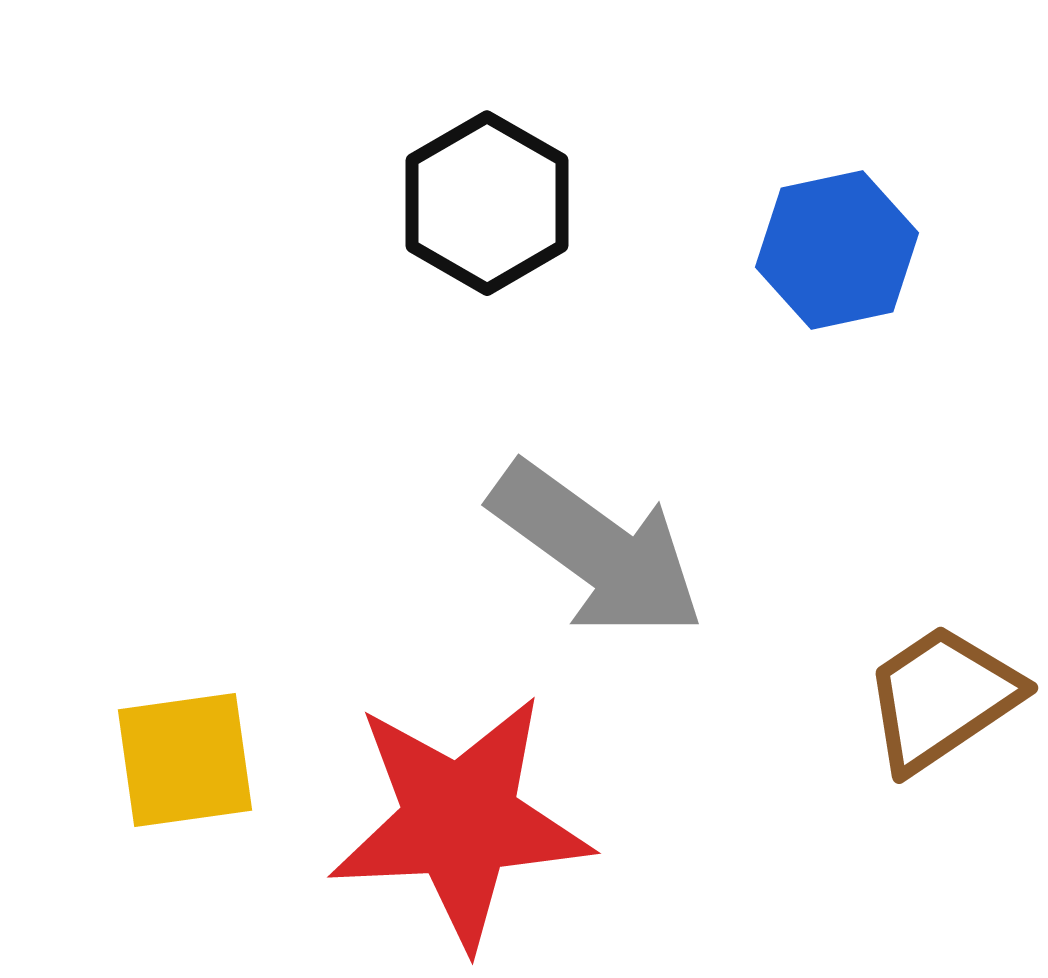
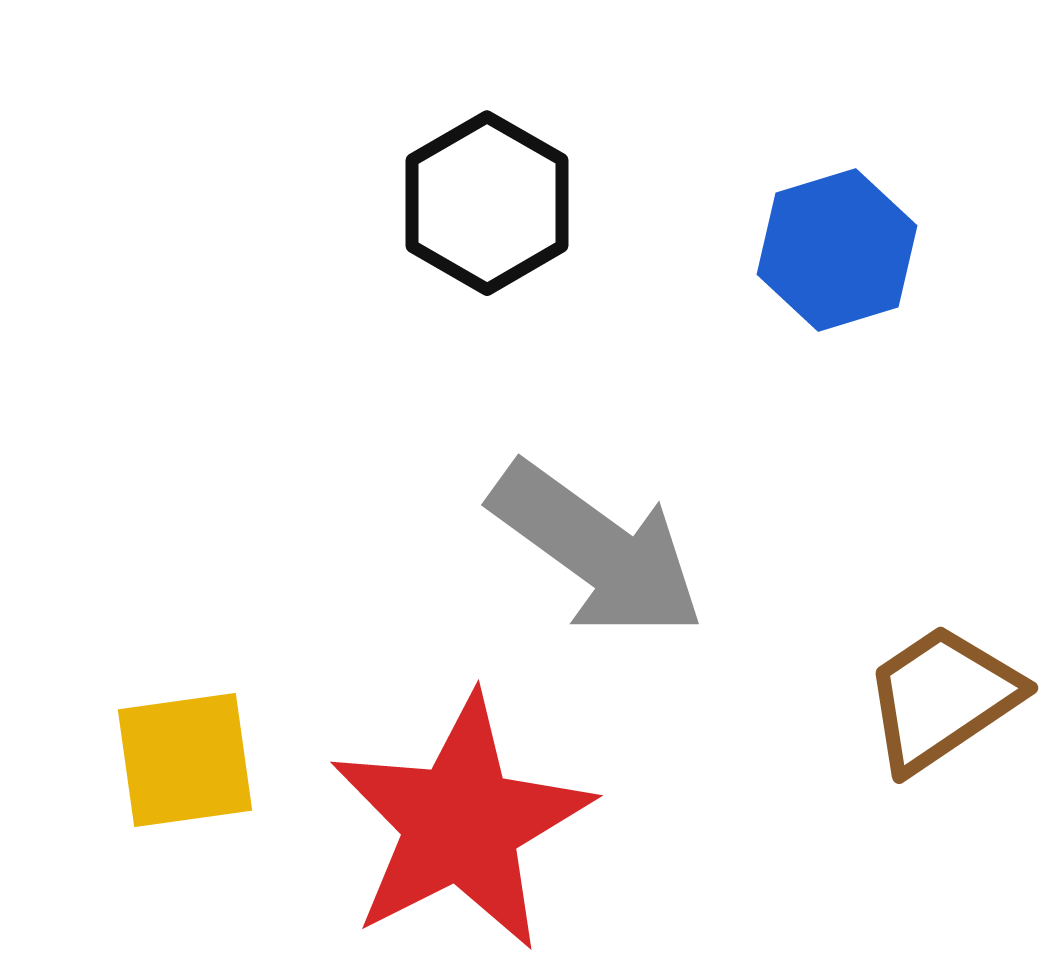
blue hexagon: rotated 5 degrees counterclockwise
red star: moved 1 px right, 2 px down; rotated 24 degrees counterclockwise
